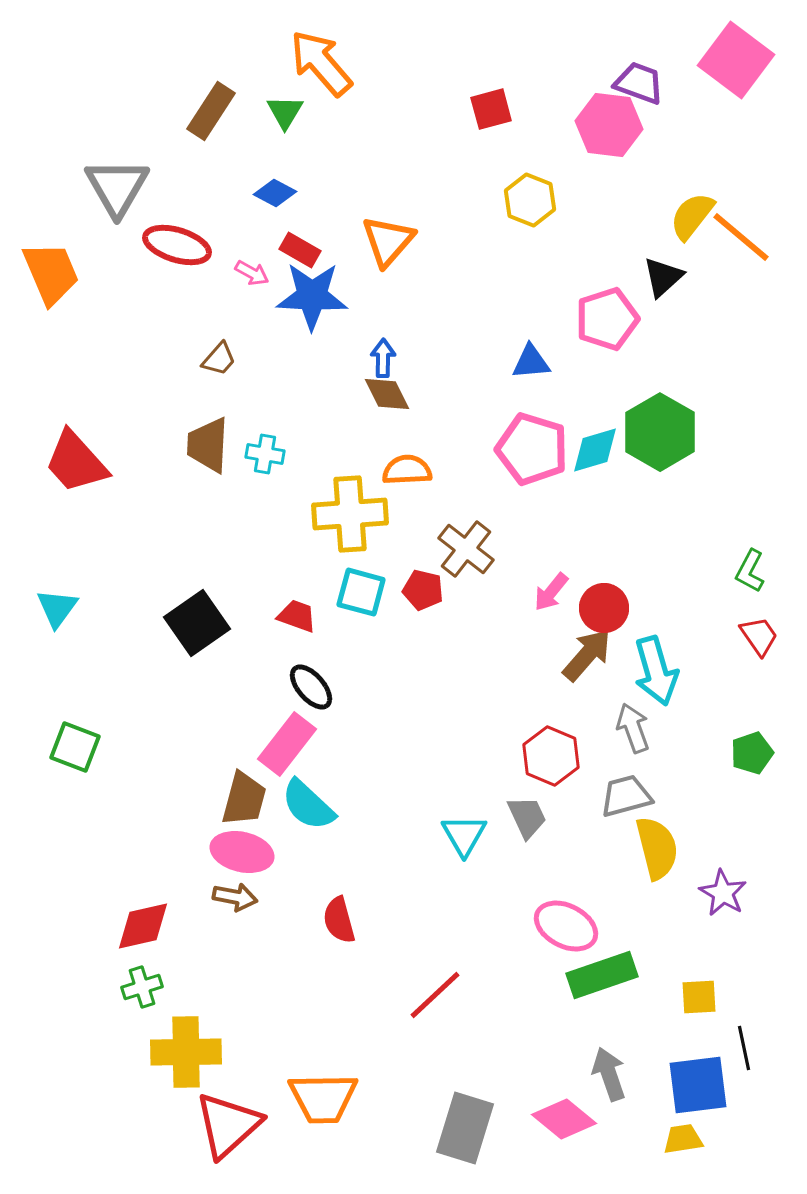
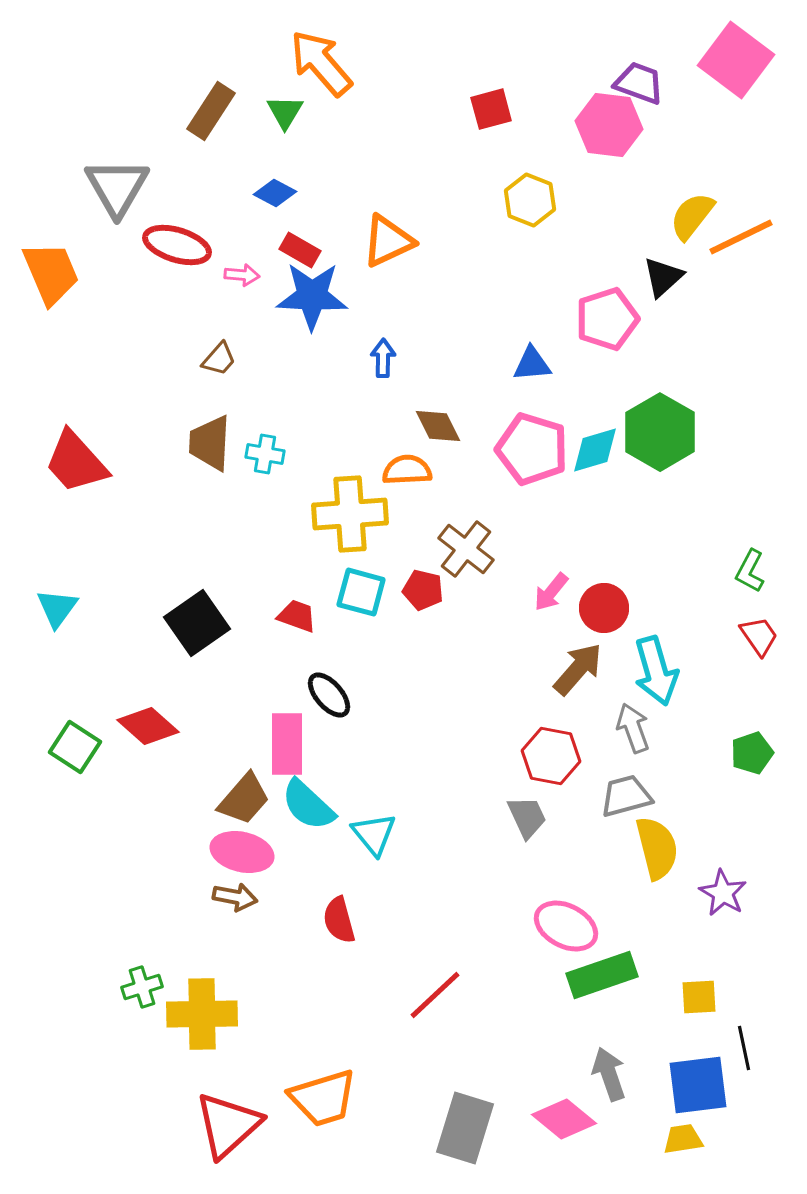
orange line at (741, 237): rotated 66 degrees counterclockwise
orange triangle at (388, 241): rotated 24 degrees clockwise
pink arrow at (252, 273): moved 10 px left, 2 px down; rotated 24 degrees counterclockwise
blue triangle at (531, 362): moved 1 px right, 2 px down
brown diamond at (387, 394): moved 51 px right, 32 px down
brown trapezoid at (208, 445): moved 2 px right, 2 px up
brown arrow at (587, 655): moved 9 px left, 14 px down
black ellipse at (311, 687): moved 18 px right, 8 px down
pink rectangle at (287, 744): rotated 38 degrees counterclockwise
green square at (75, 747): rotated 12 degrees clockwise
red hexagon at (551, 756): rotated 12 degrees counterclockwise
brown trapezoid at (244, 799): rotated 26 degrees clockwise
cyan triangle at (464, 835): moved 90 px left, 1 px up; rotated 9 degrees counterclockwise
red diamond at (143, 926): moved 5 px right, 200 px up; rotated 54 degrees clockwise
yellow cross at (186, 1052): moved 16 px right, 38 px up
orange trapezoid at (323, 1098): rotated 16 degrees counterclockwise
